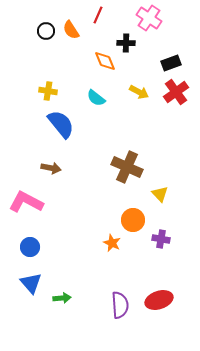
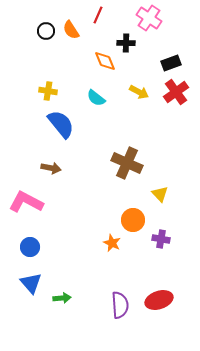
brown cross: moved 4 px up
